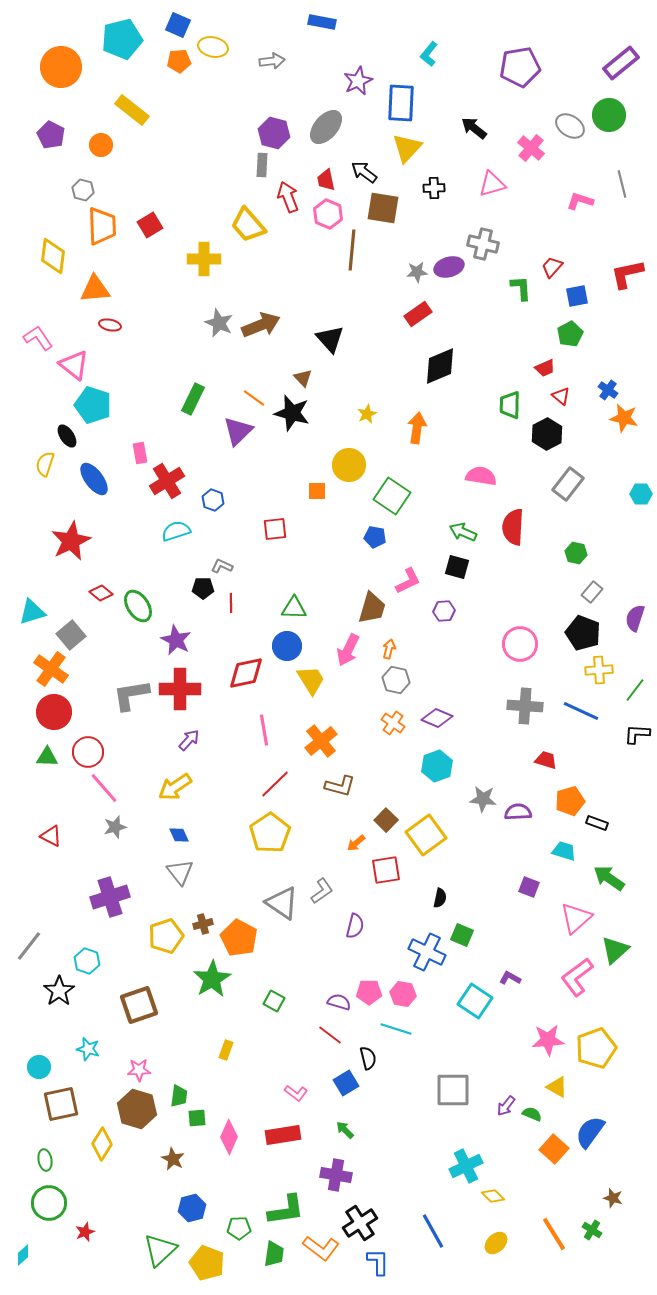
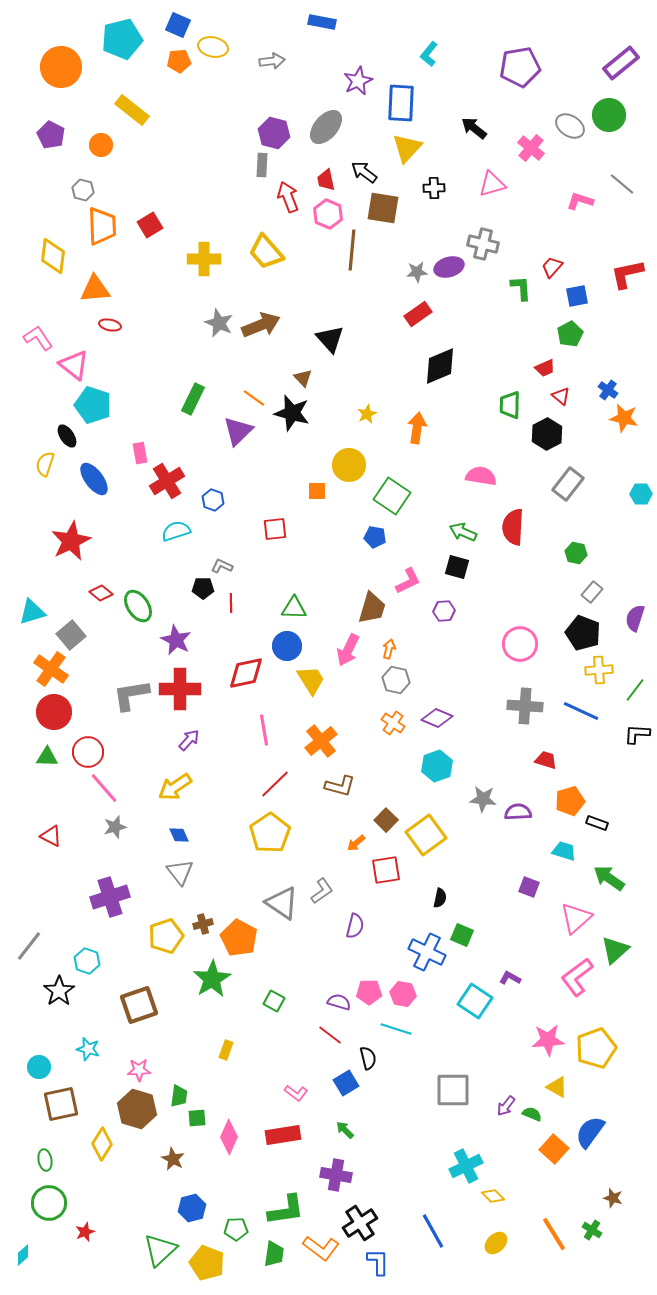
gray line at (622, 184): rotated 36 degrees counterclockwise
yellow trapezoid at (248, 225): moved 18 px right, 27 px down
green pentagon at (239, 1228): moved 3 px left, 1 px down
